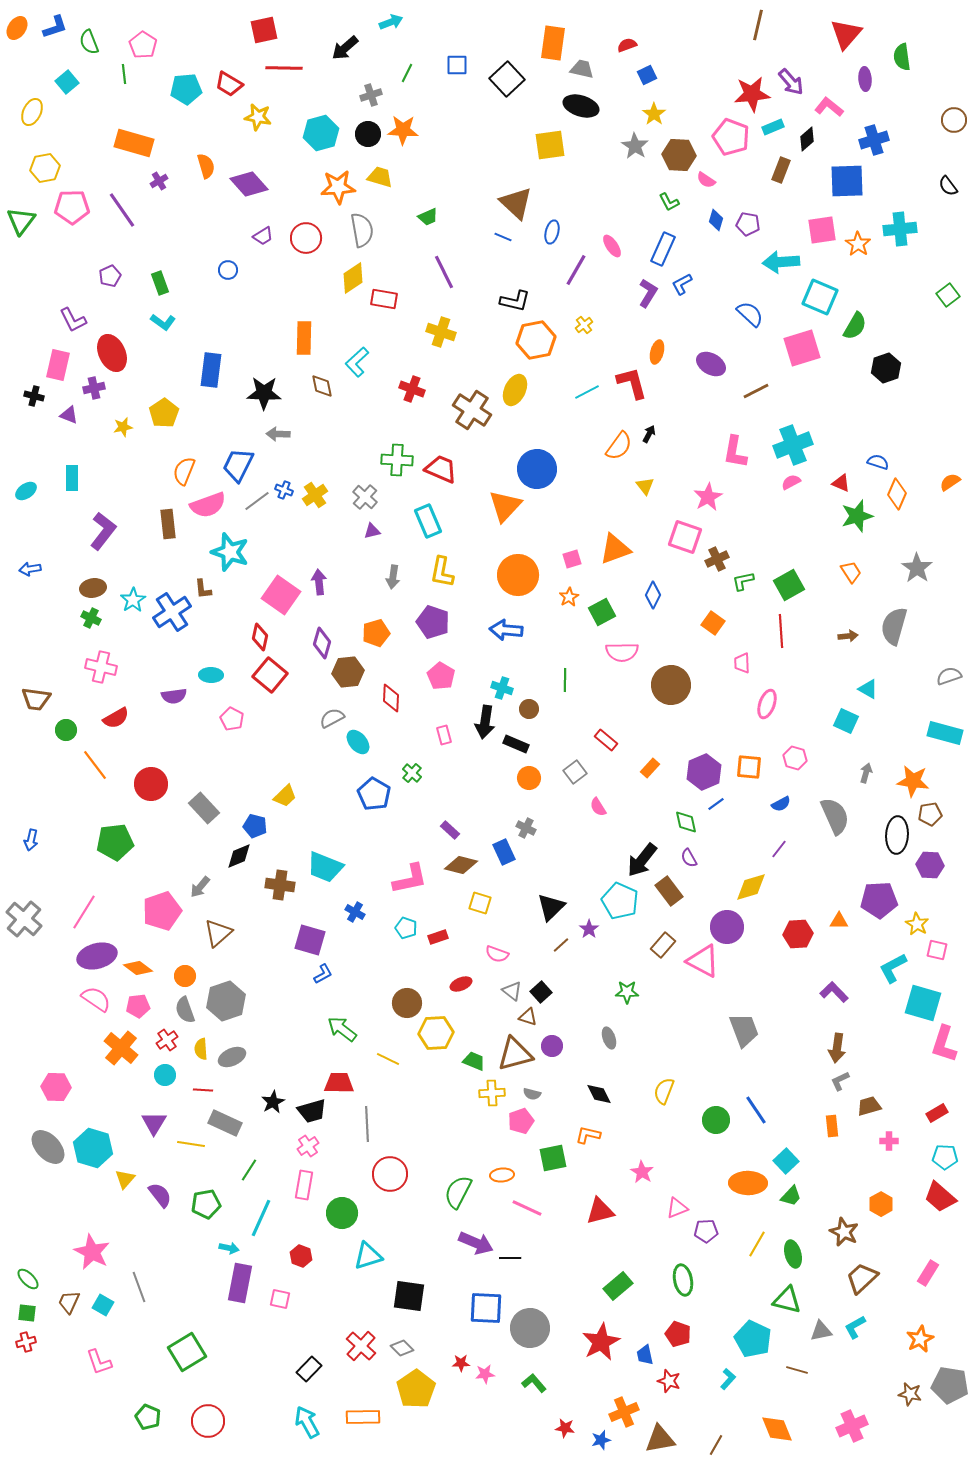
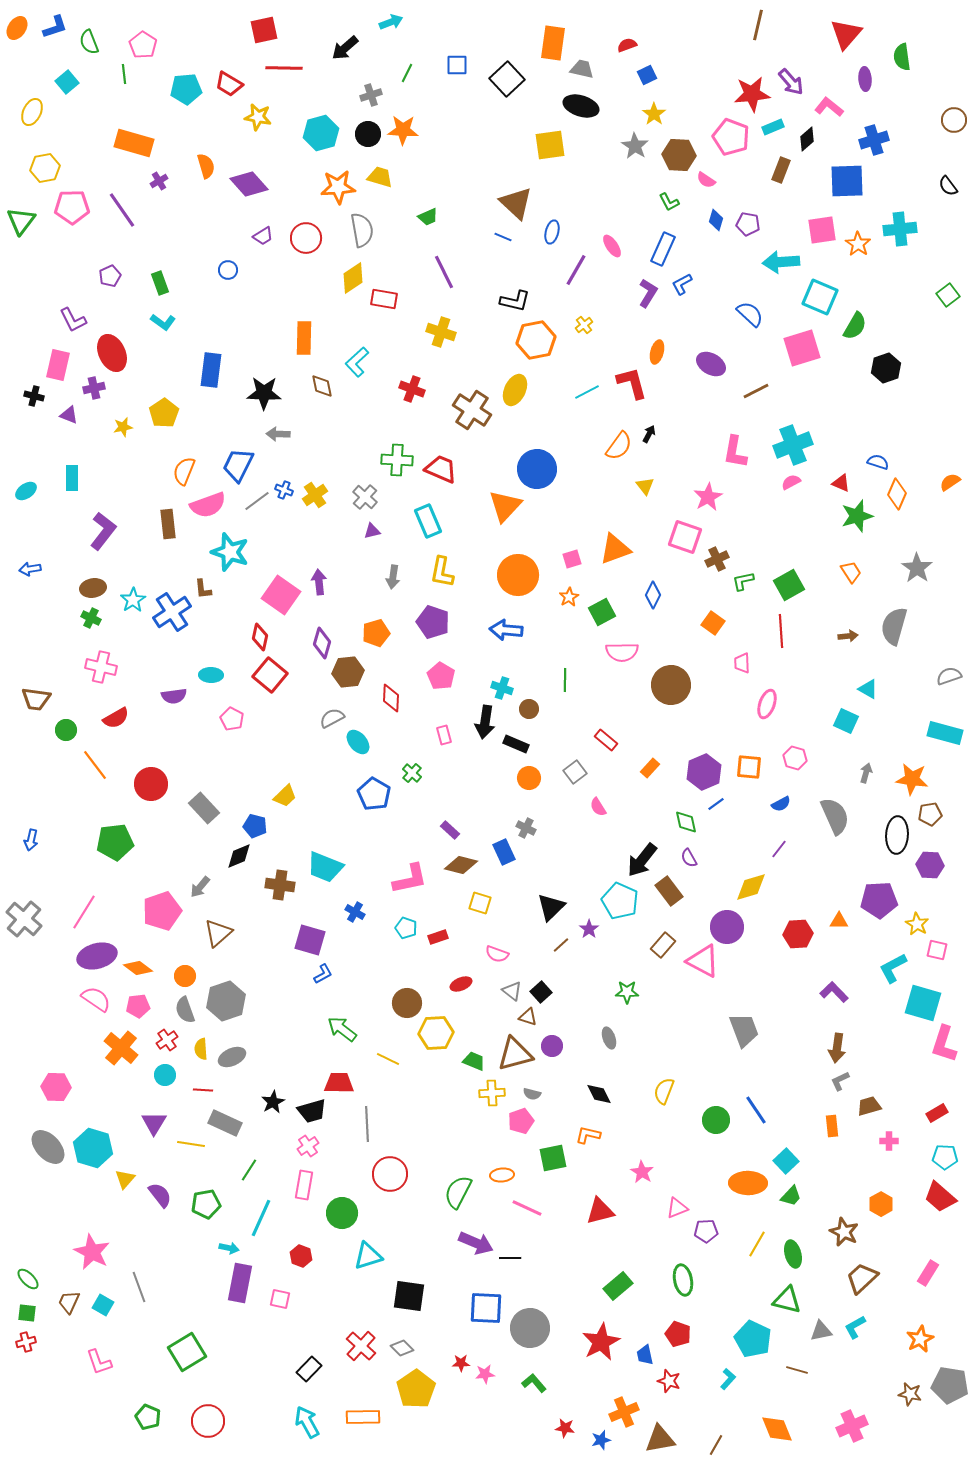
orange star at (913, 781): moved 1 px left, 2 px up
